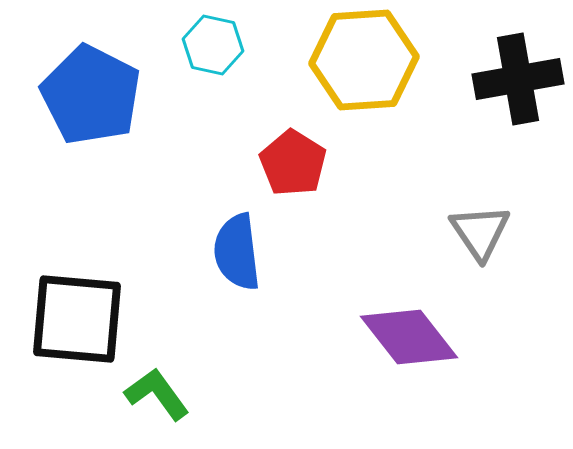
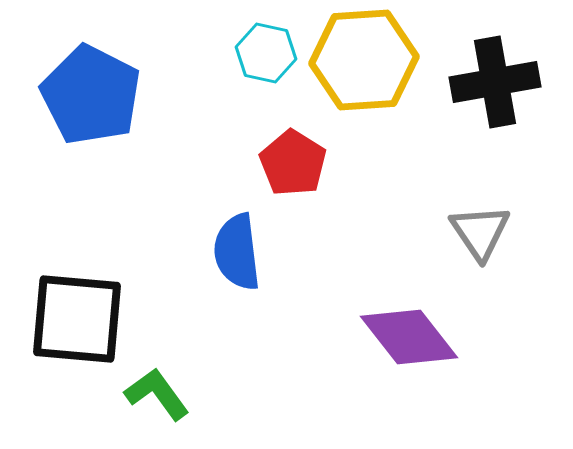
cyan hexagon: moved 53 px right, 8 px down
black cross: moved 23 px left, 3 px down
